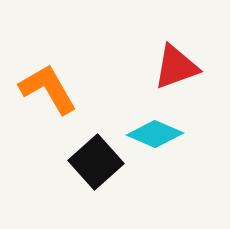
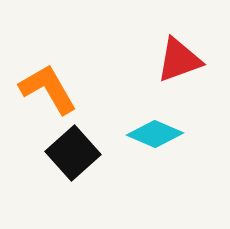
red triangle: moved 3 px right, 7 px up
black square: moved 23 px left, 9 px up
